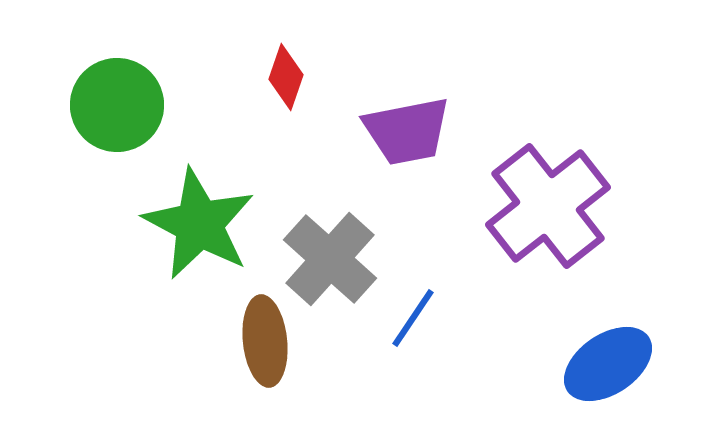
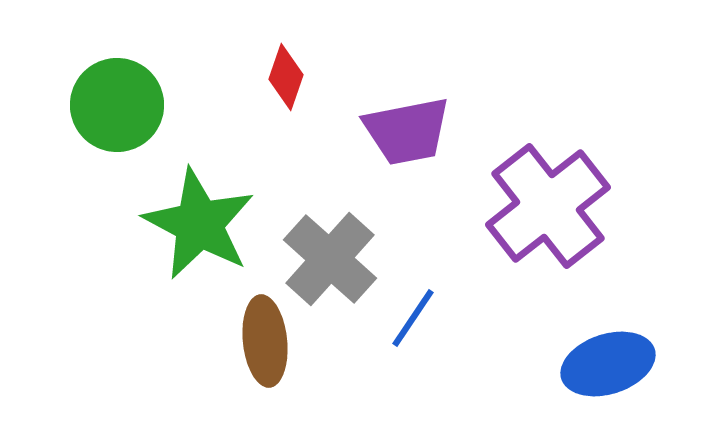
blue ellipse: rotated 16 degrees clockwise
